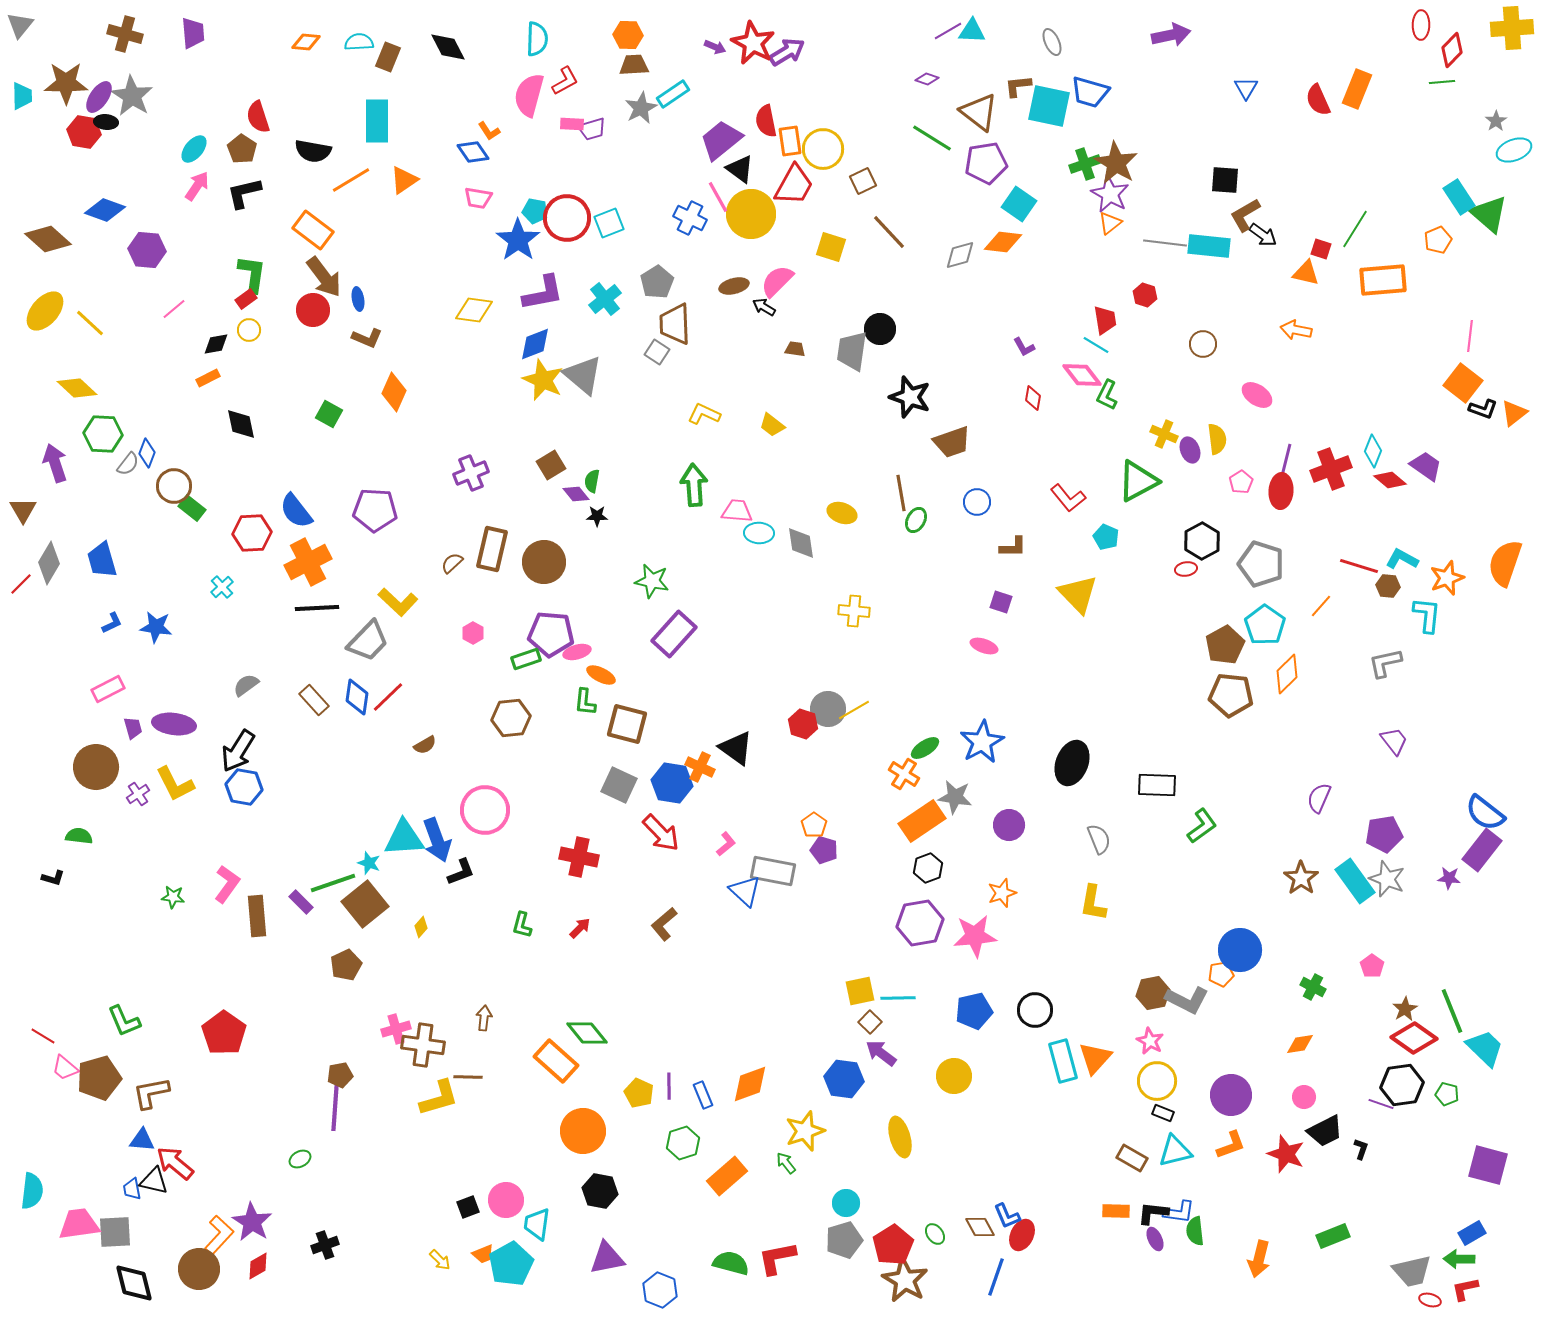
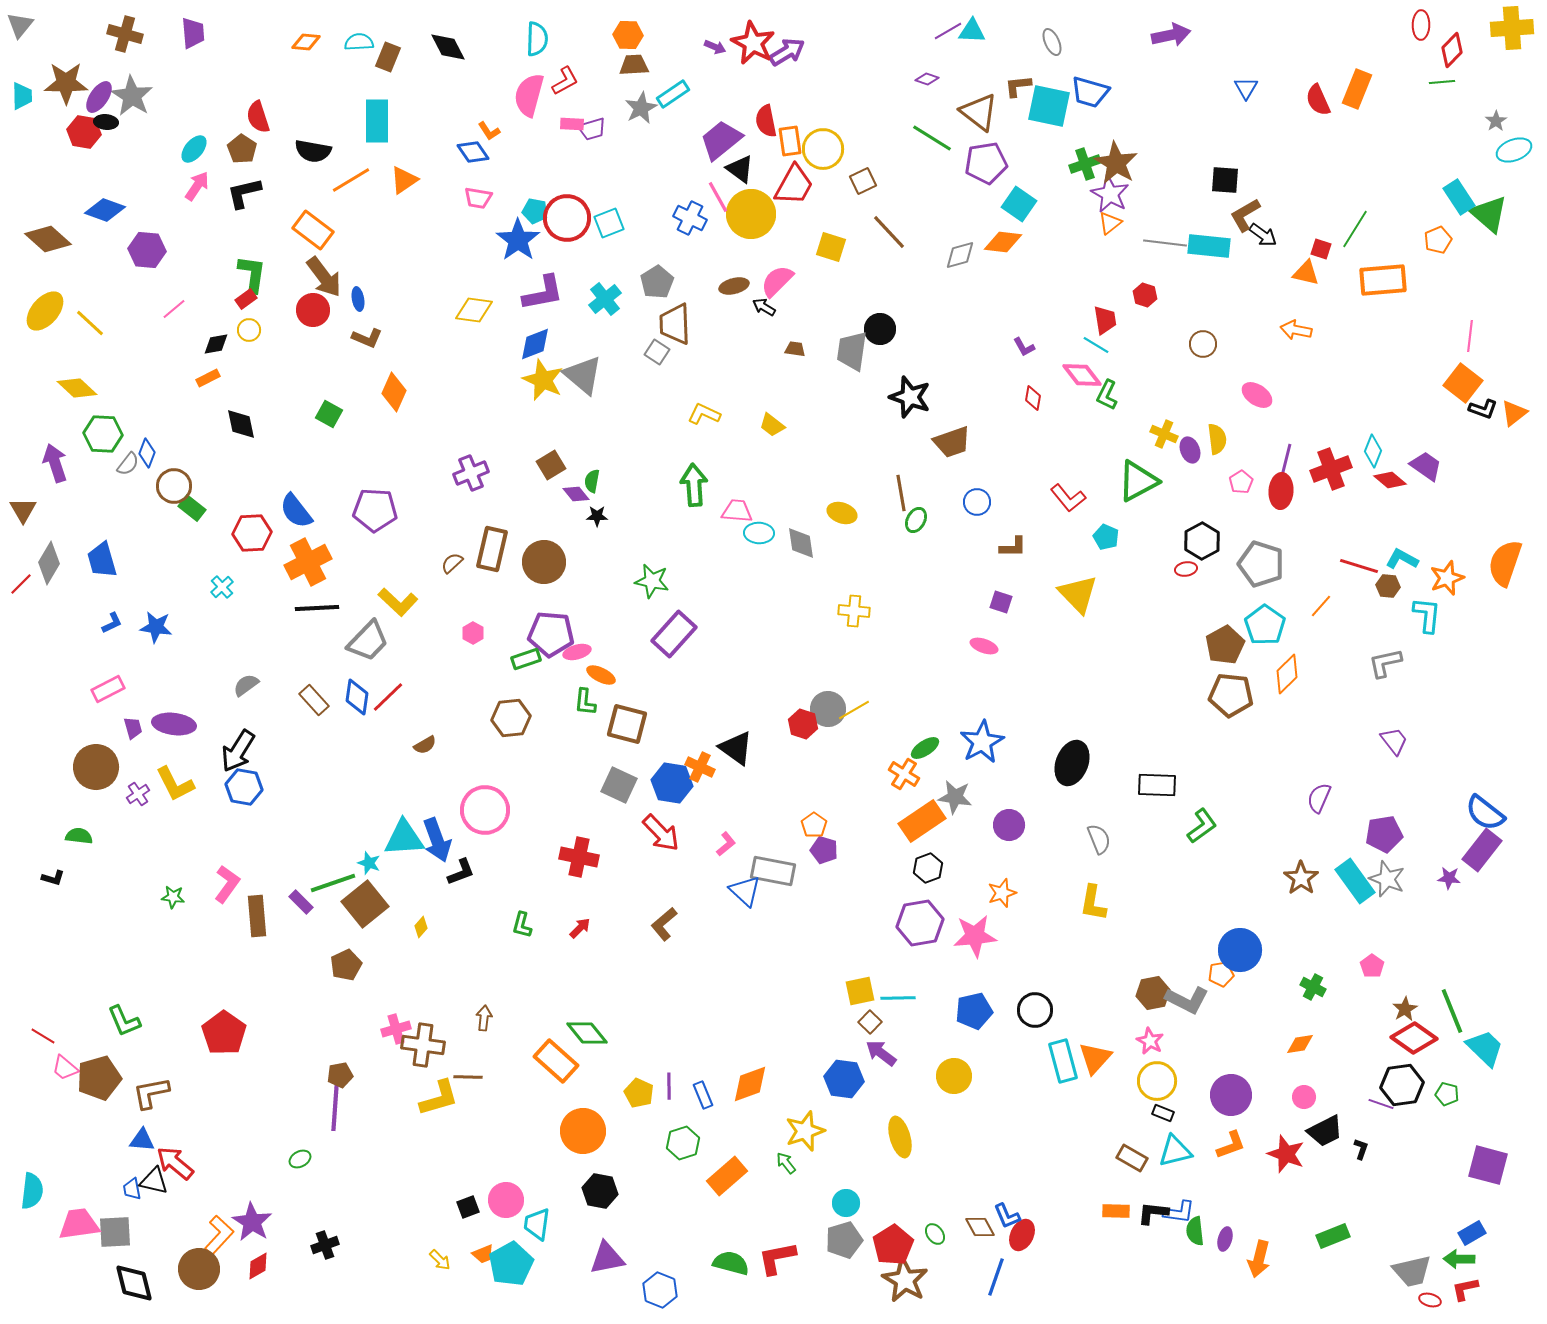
purple ellipse at (1155, 1239): moved 70 px right; rotated 40 degrees clockwise
